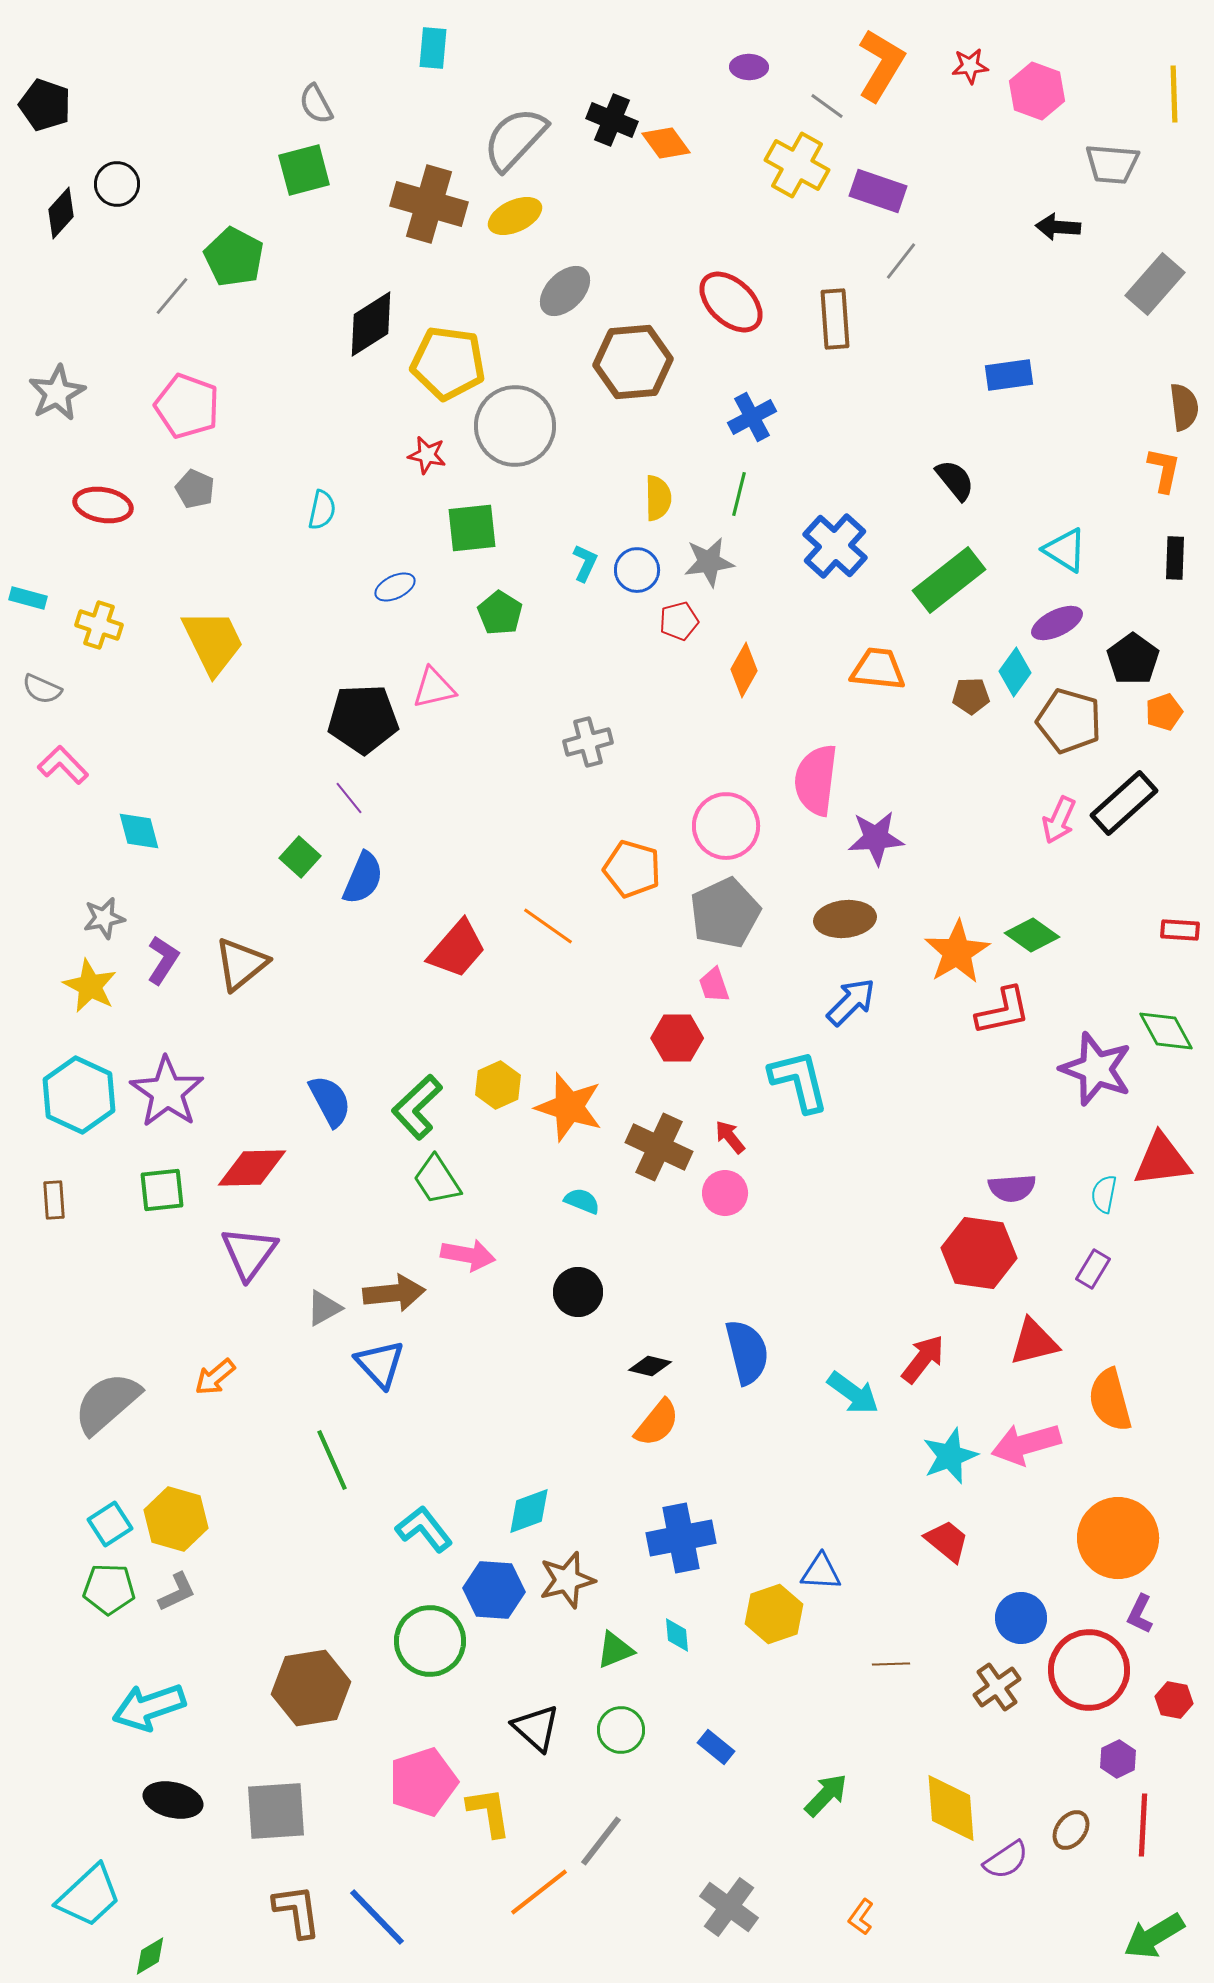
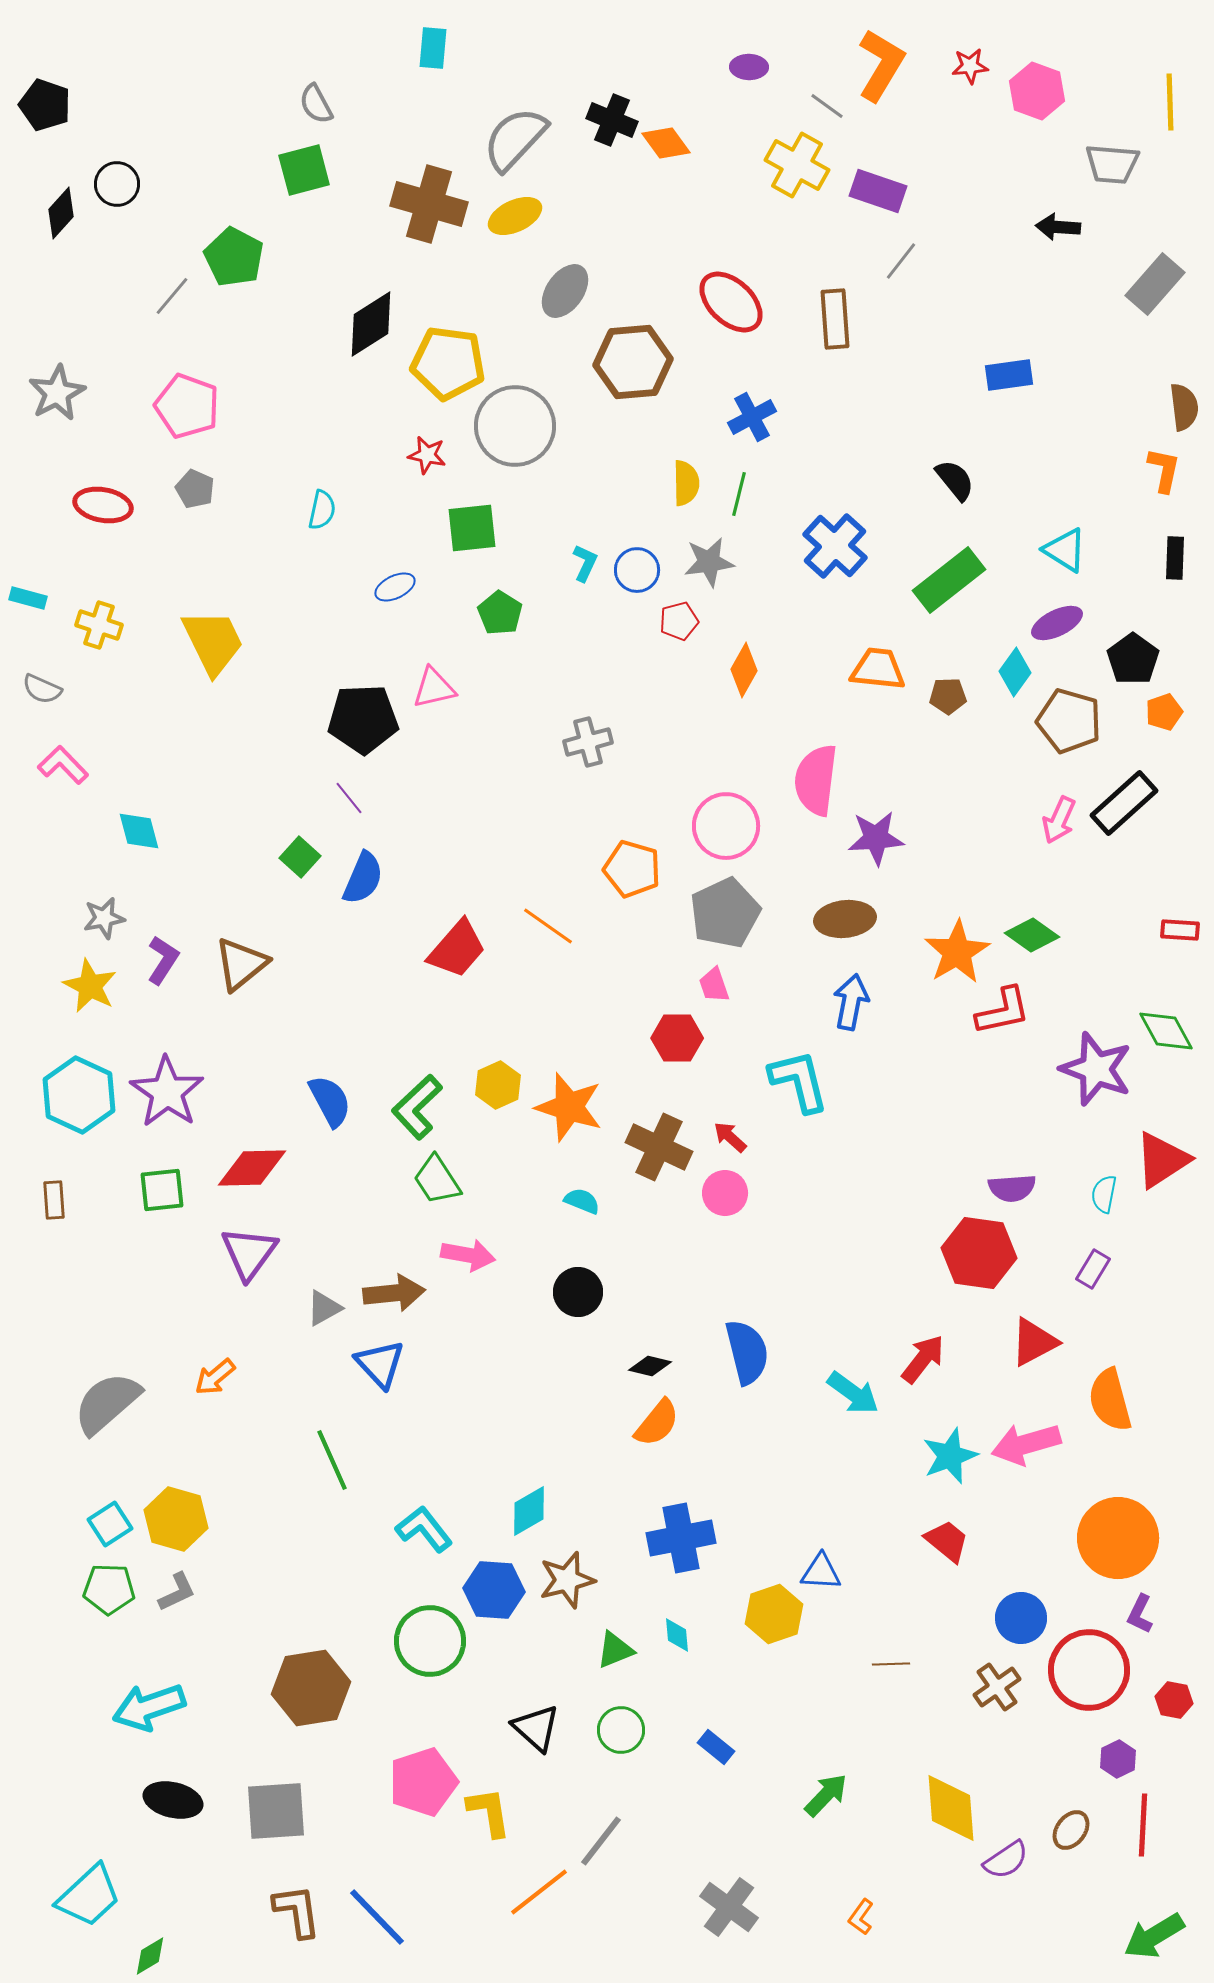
yellow line at (1174, 94): moved 4 px left, 8 px down
gray ellipse at (565, 291): rotated 10 degrees counterclockwise
yellow semicircle at (658, 498): moved 28 px right, 15 px up
brown pentagon at (971, 696): moved 23 px left
blue arrow at (851, 1002): rotated 34 degrees counterclockwise
red arrow at (730, 1137): rotated 9 degrees counterclockwise
red triangle at (1162, 1160): rotated 26 degrees counterclockwise
red triangle at (1034, 1342): rotated 14 degrees counterclockwise
cyan diamond at (529, 1511): rotated 10 degrees counterclockwise
